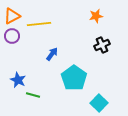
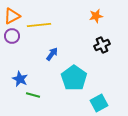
yellow line: moved 1 px down
blue star: moved 2 px right, 1 px up
cyan square: rotated 18 degrees clockwise
